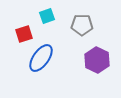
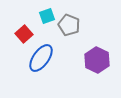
gray pentagon: moved 13 px left; rotated 20 degrees clockwise
red square: rotated 24 degrees counterclockwise
